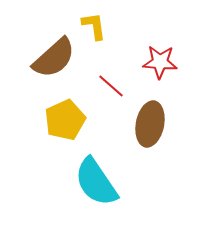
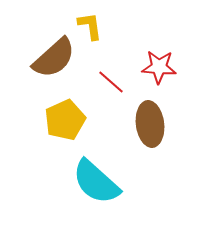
yellow L-shape: moved 4 px left
red star: moved 1 px left, 5 px down
red line: moved 4 px up
brown ellipse: rotated 18 degrees counterclockwise
cyan semicircle: rotated 14 degrees counterclockwise
